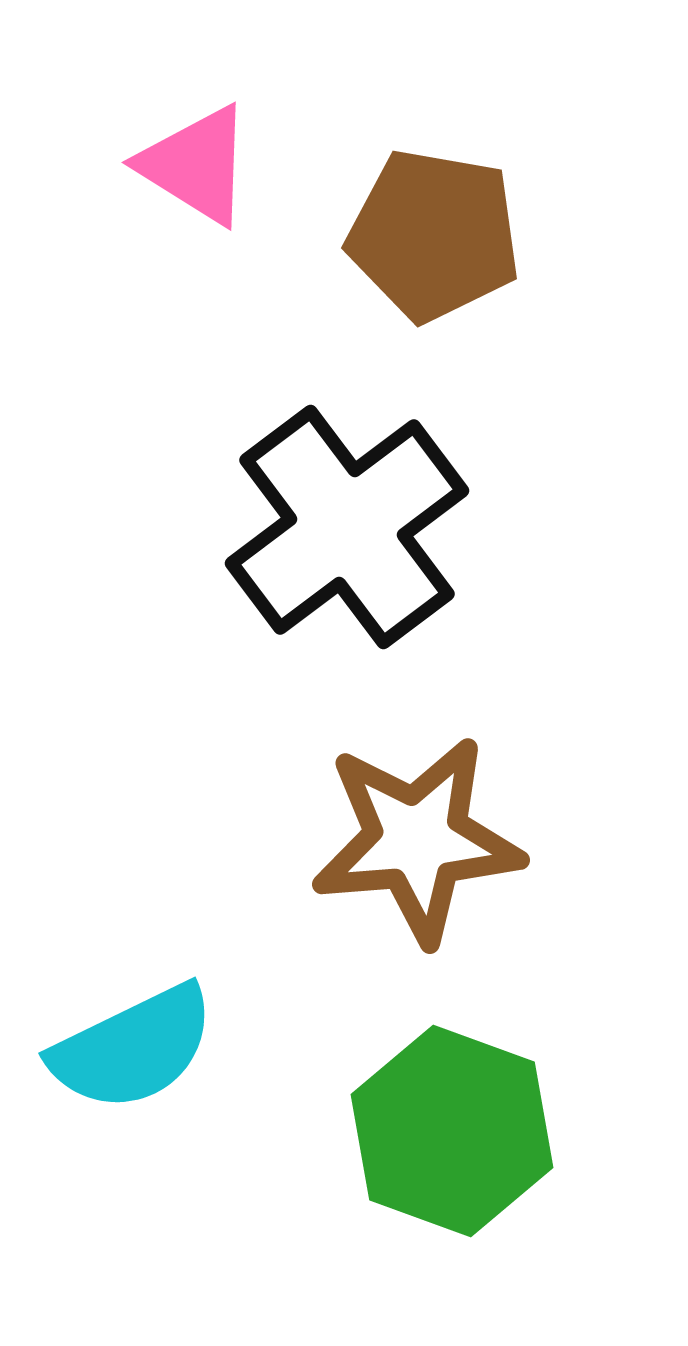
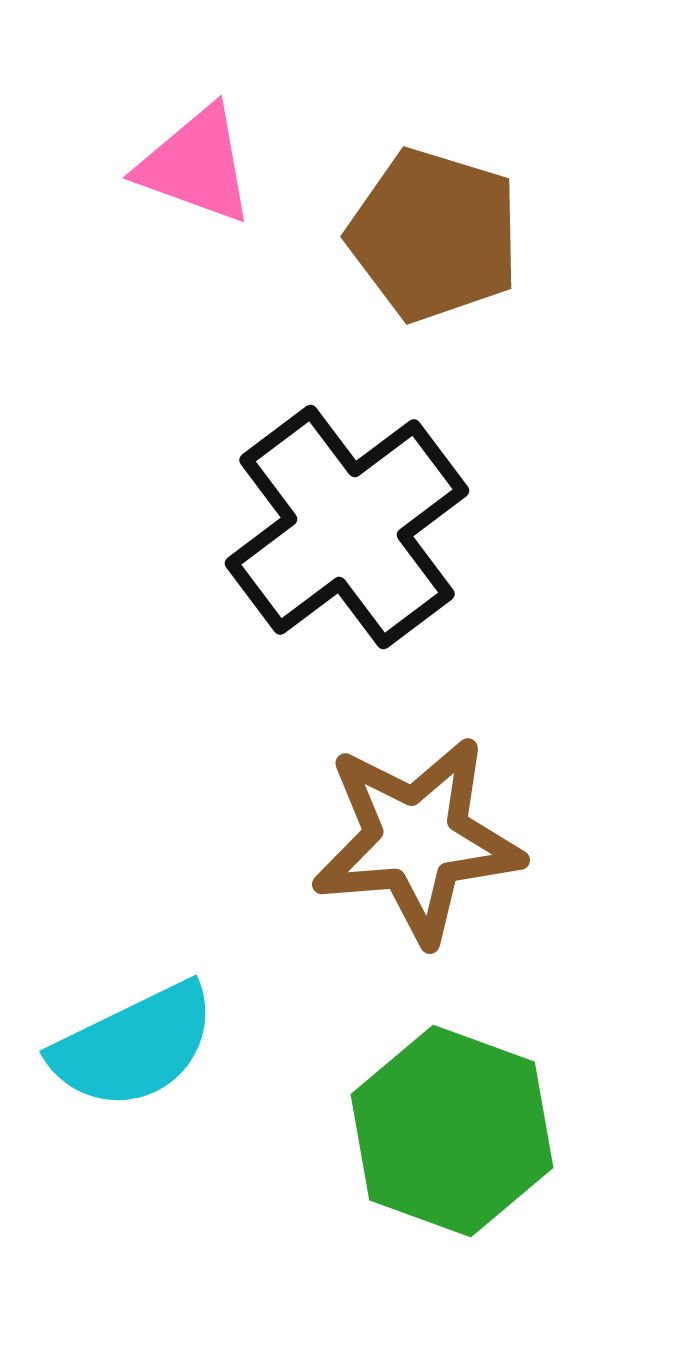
pink triangle: rotated 12 degrees counterclockwise
brown pentagon: rotated 7 degrees clockwise
cyan semicircle: moved 1 px right, 2 px up
